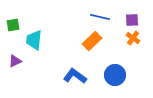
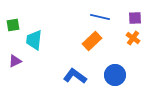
purple square: moved 3 px right, 2 px up
